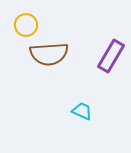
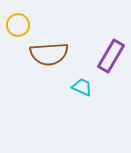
yellow circle: moved 8 px left
cyan trapezoid: moved 24 px up
